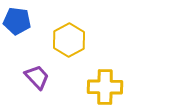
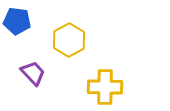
purple trapezoid: moved 4 px left, 4 px up
